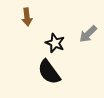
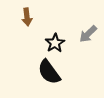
black star: rotated 18 degrees clockwise
